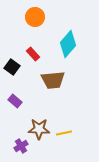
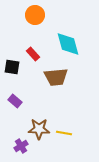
orange circle: moved 2 px up
cyan diamond: rotated 56 degrees counterclockwise
black square: rotated 28 degrees counterclockwise
brown trapezoid: moved 3 px right, 3 px up
yellow line: rotated 21 degrees clockwise
